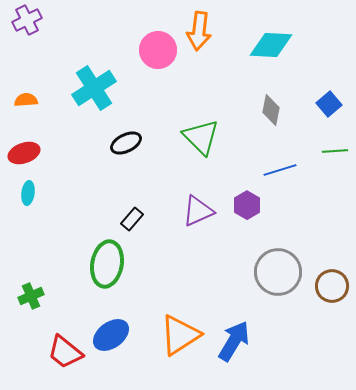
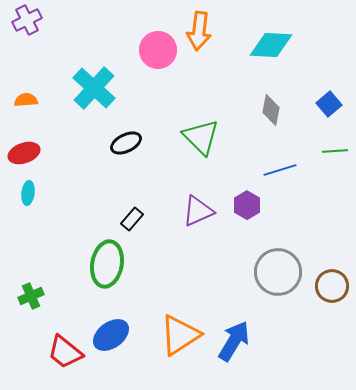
cyan cross: rotated 15 degrees counterclockwise
